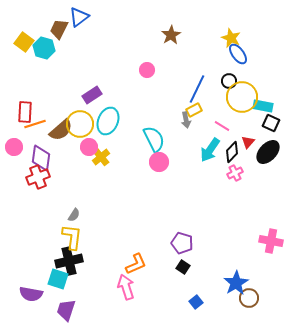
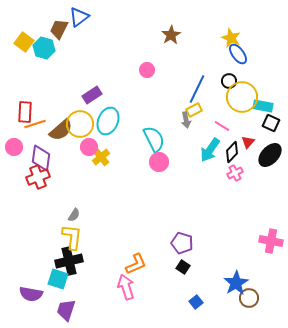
black ellipse at (268, 152): moved 2 px right, 3 px down
